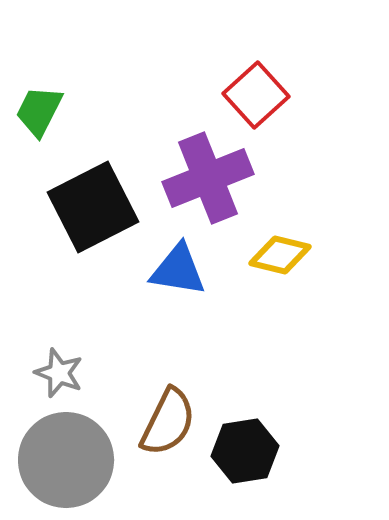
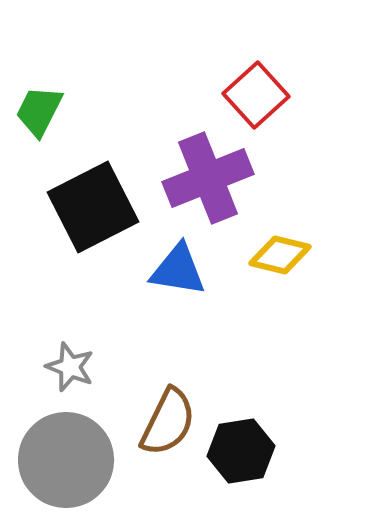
gray star: moved 11 px right, 6 px up
black hexagon: moved 4 px left
